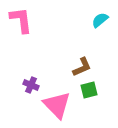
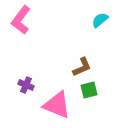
pink L-shape: rotated 136 degrees counterclockwise
purple cross: moved 5 px left
pink triangle: rotated 24 degrees counterclockwise
